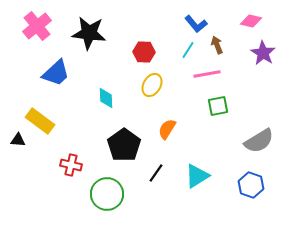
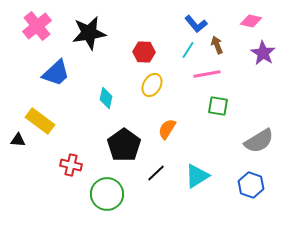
black star: rotated 16 degrees counterclockwise
cyan diamond: rotated 15 degrees clockwise
green square: rotated 20 degrees clockwise
black line: rotated 12 degrees clockwise
